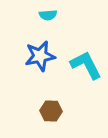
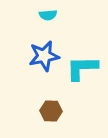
blue star: moved 4 px right
cyan L-shape: moved 4 px left, 3 px down; rotated 64 degrees counterclockwise
